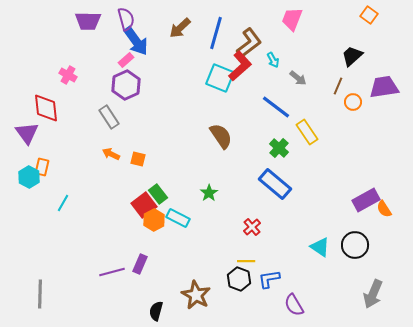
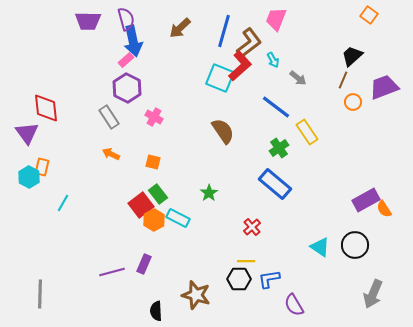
pink trapezoid at (292, 19): moved 16 px left
blue line at (216, 33): moved 8 px right, 2 px up
blue arrow at (136, 41): moved 3 px left; rotated 24 degrees clockwise
pink cross at (68, 75): moved 86 px right, 42 px down
purple hexagon at (126, 85): moved 1 px right, 3 px down; rotated 8 degrees counterclockwise
brown line at (338, 86): moved 5 px right, 6 px up
purple trapezoid at (384, 87): rotated 12 degrees counterclockwise
brown semicircle at (221, 136): moved 2 px right, 5 px up
green cross at (279, 148): rotated 12 degrees clockwise
orange square at (138, 159): moved 15 px right, 3 px down
red square at (144, 205): moved 3 px left
purple rectangle at (140, 264): moved 4 px right
black hexagon at (239, 279): rotated 20 degrees counterclockwise
brown star at (196, 295): rotated 12 degrees counterclockwise
black semicircle at (156, 311): rotated 18 degrees counterclockwise
